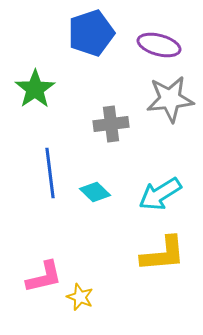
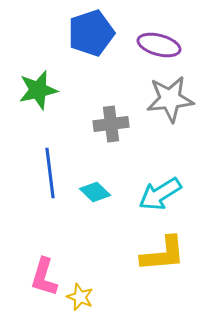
green star: moved 3 px right, 1 px down; rotated 21 degrees clockwise
pink L-shape: rotated 120 degrees clockwise
